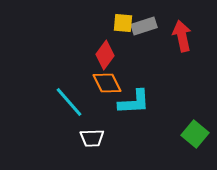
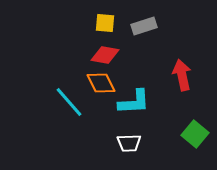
yellow square: moved 18 px left
red arrow: moved 39 px down
red diamond: rotated 64 degrees clockwise
orange diamond: moved 6 px left
white trapezoid: moved 37 px right, 5 px down
